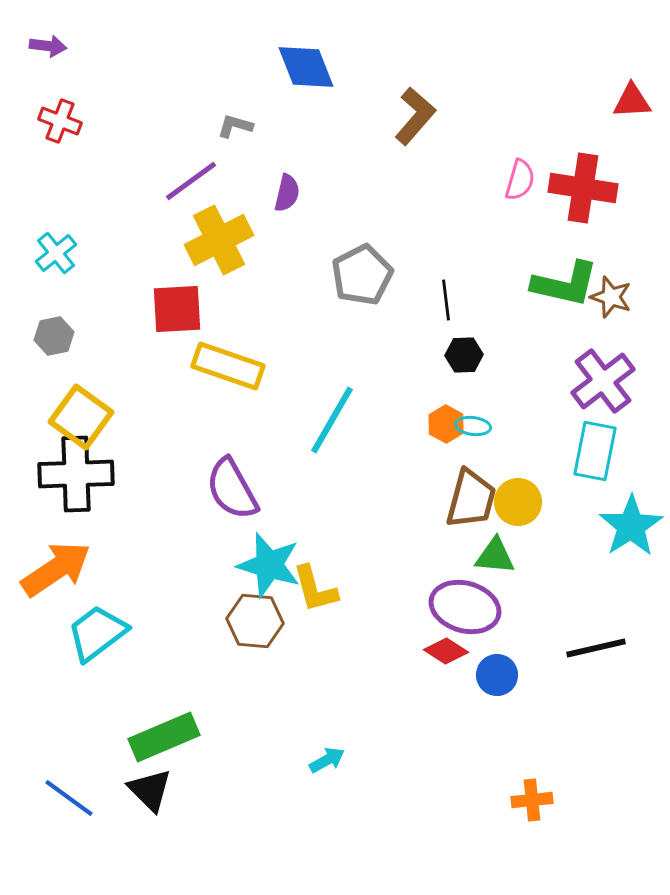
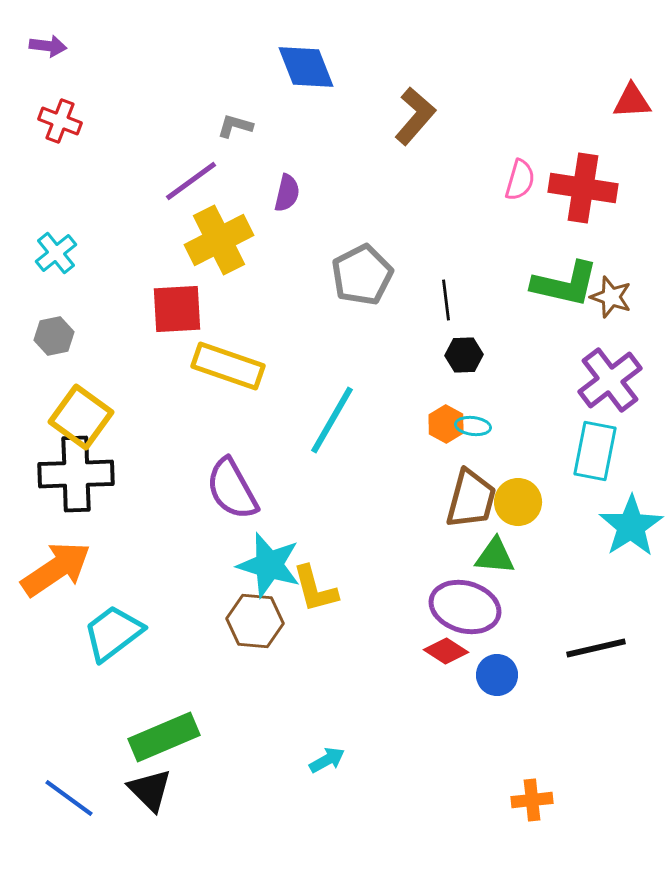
purple cross at (603, 381): moved 7 px right, 1 px up
cyan trapezoid at (97, 633): moved 16 px right
